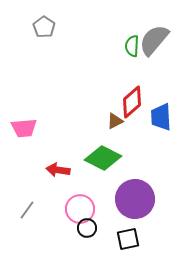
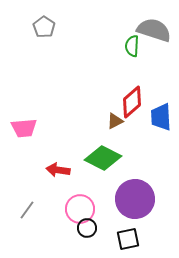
gray semicircle: moved 10 px up; rotated 68 degrees clockwise
